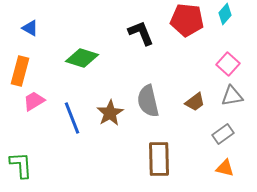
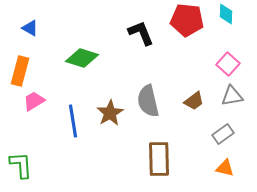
cyan diamond: moved 1 px right; rotated 40 degrees counterclockwise
brown trapezoid: moved 1 px left, 1 px up
blue line: moved 1 px right, 3 px down; rotated 12 degrees clockwise
